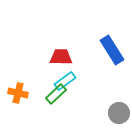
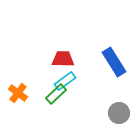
blue rectangle: moved 2 px right, 12 px down
red trapezoid: moved 2 px right, 2 px down
orange cross: rotated 24 degrees clockwise
